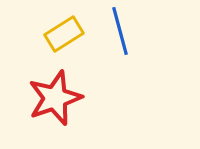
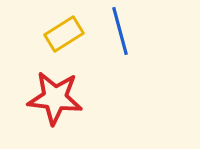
red star: rotated 26 degrees clockwise
